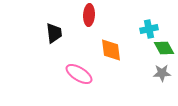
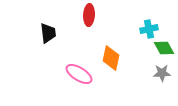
black trapezoid: moved 6 px left
orange diamond: moved 8 px down; rotated 20 degrees clockwise
